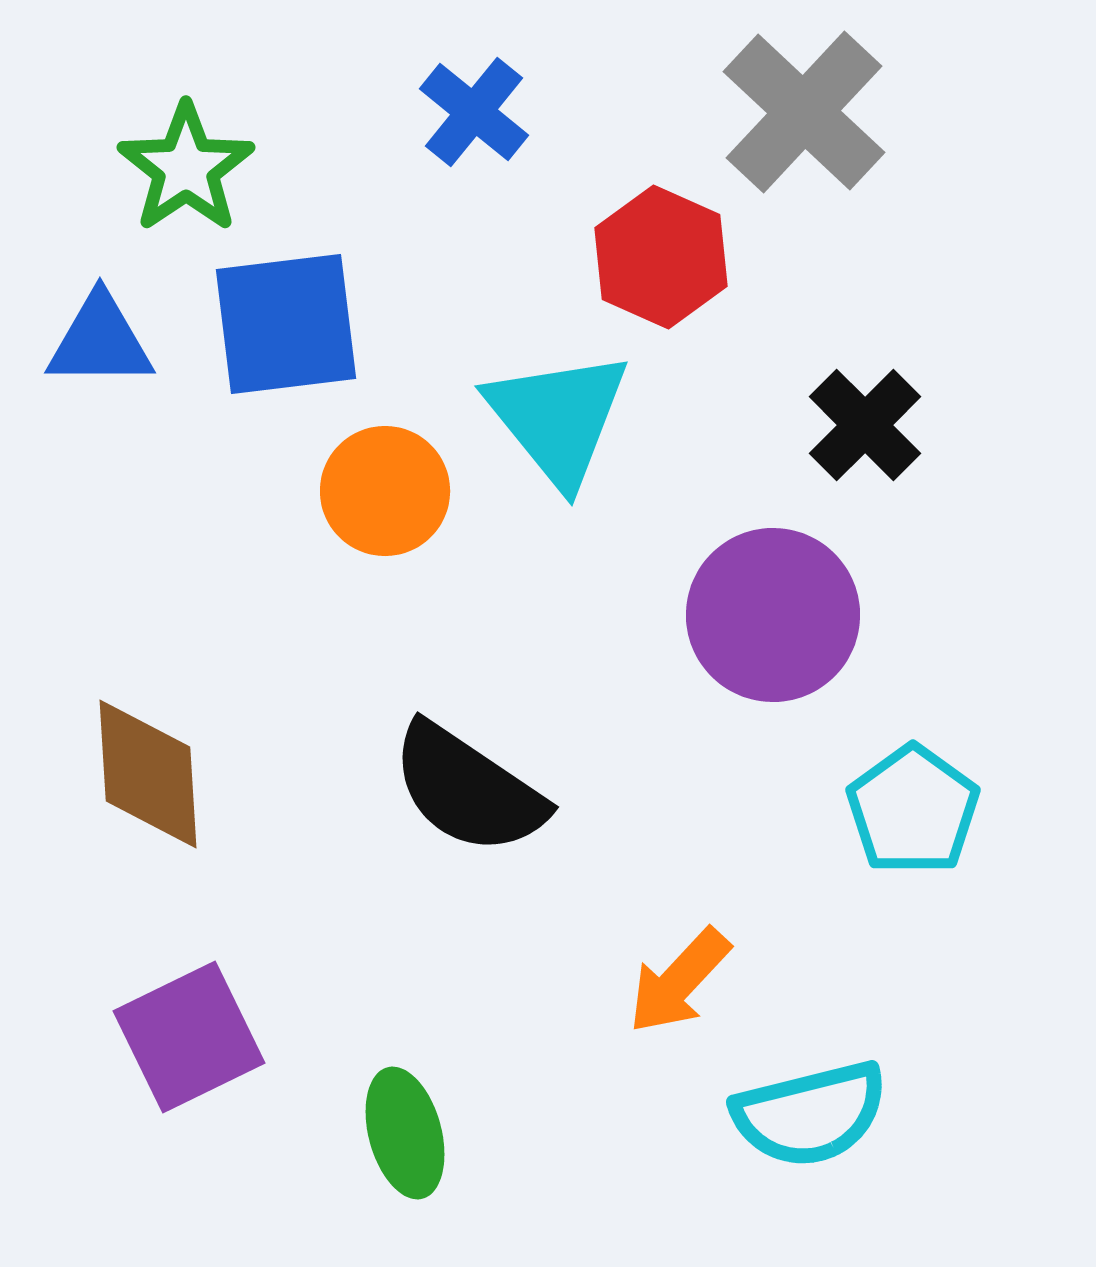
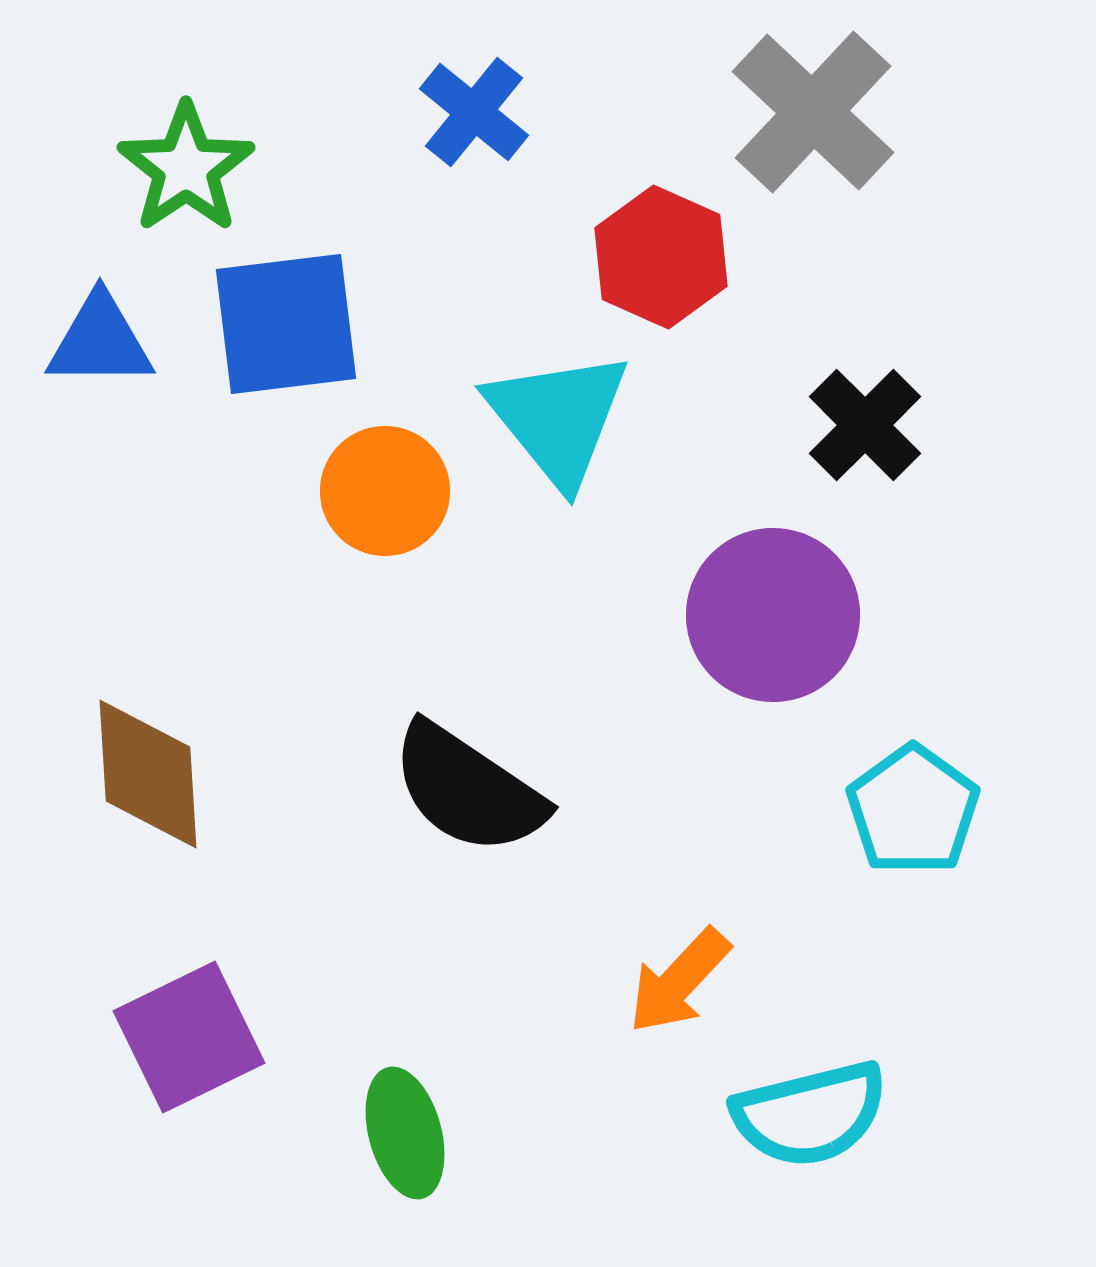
gray cross: moved 9 px right
